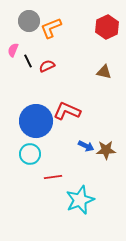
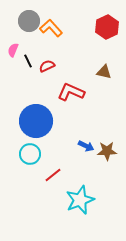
orange L-shape: rotated 70 degrees clockwise
red L-shape: moved 4 px right, 19 px up
brown star: moved 1 px right, 1 px down
red line: moved 2 px up; rotated 30 degrees counterclockwise
